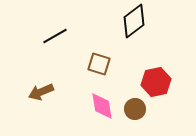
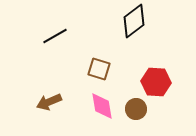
brown square: moved 5 px down
red hexagon: rotated 16 degrees clockwise
brown arrow: moved 8 px right, 10 px down
brown circle: moved 1 px right
